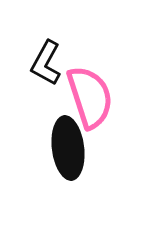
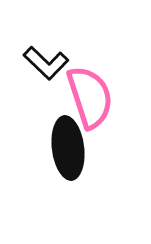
black L-shape: rotated 75 degrees counterclockwise
